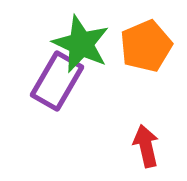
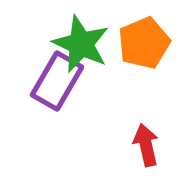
orange pentagon: moved 2 px left, 3 px up
red arrow: moved 1 px up
